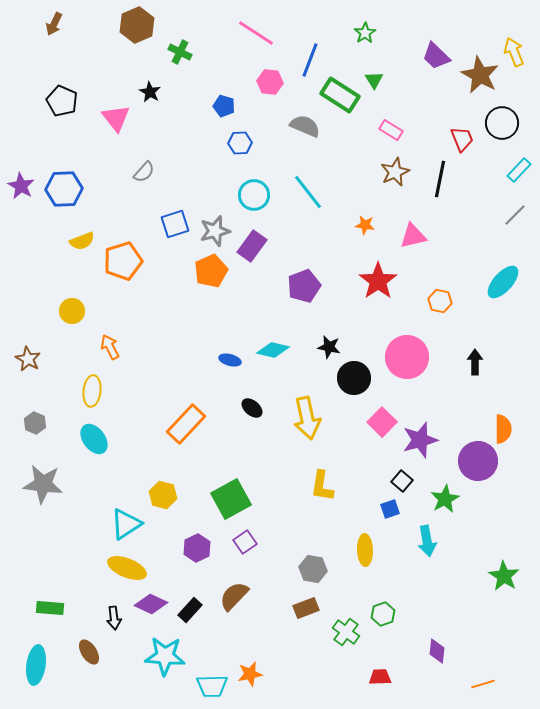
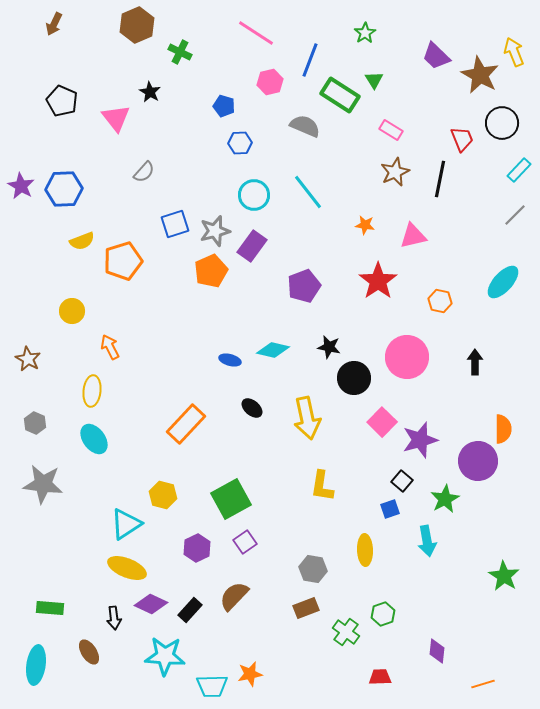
pink hexagon at (270, 82): rotated 20 degrees counterclockwise
